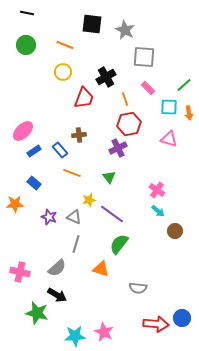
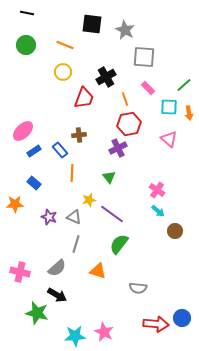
pink triangle at (169, 139): rotated 24 degrees clockwise
orange line at (72, 173): rotated 72 degrees clockwise
orange triangle at (101, 269): moved 3 px left, 2 px down
